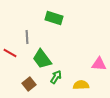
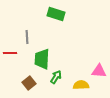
green rectangle: moved 2 px right, 4 px up
red line: rotated 32 degrees counterclockwise
green trapezoid: rotated 40 degrees clockwise
pink triangle: moved 7 px down
brown square: moved 1 px up
